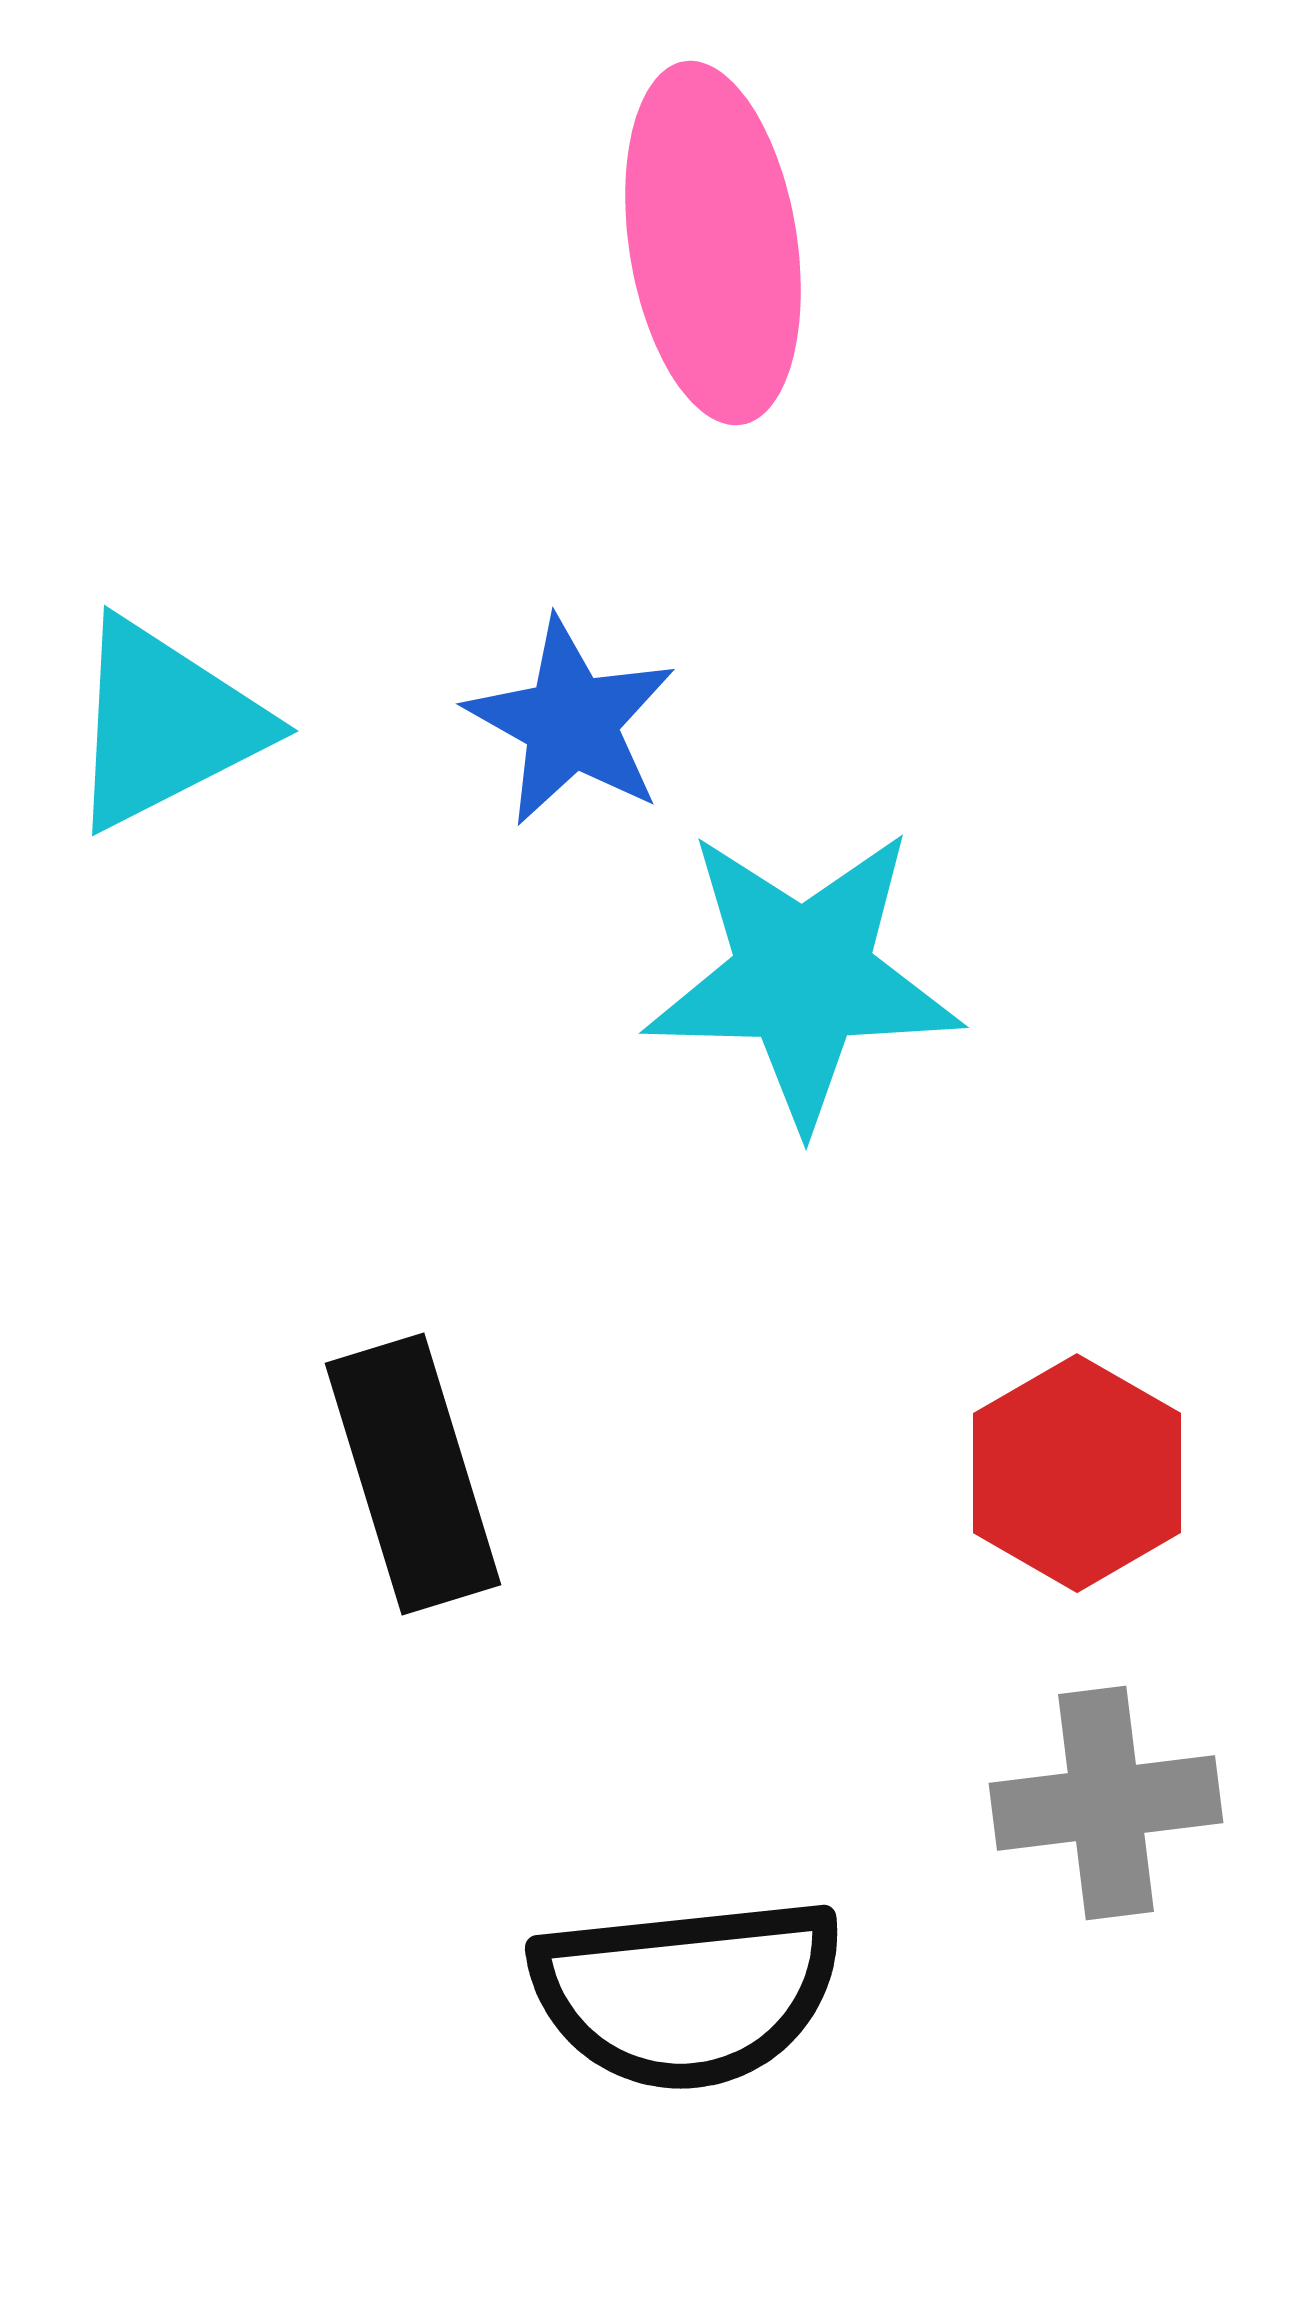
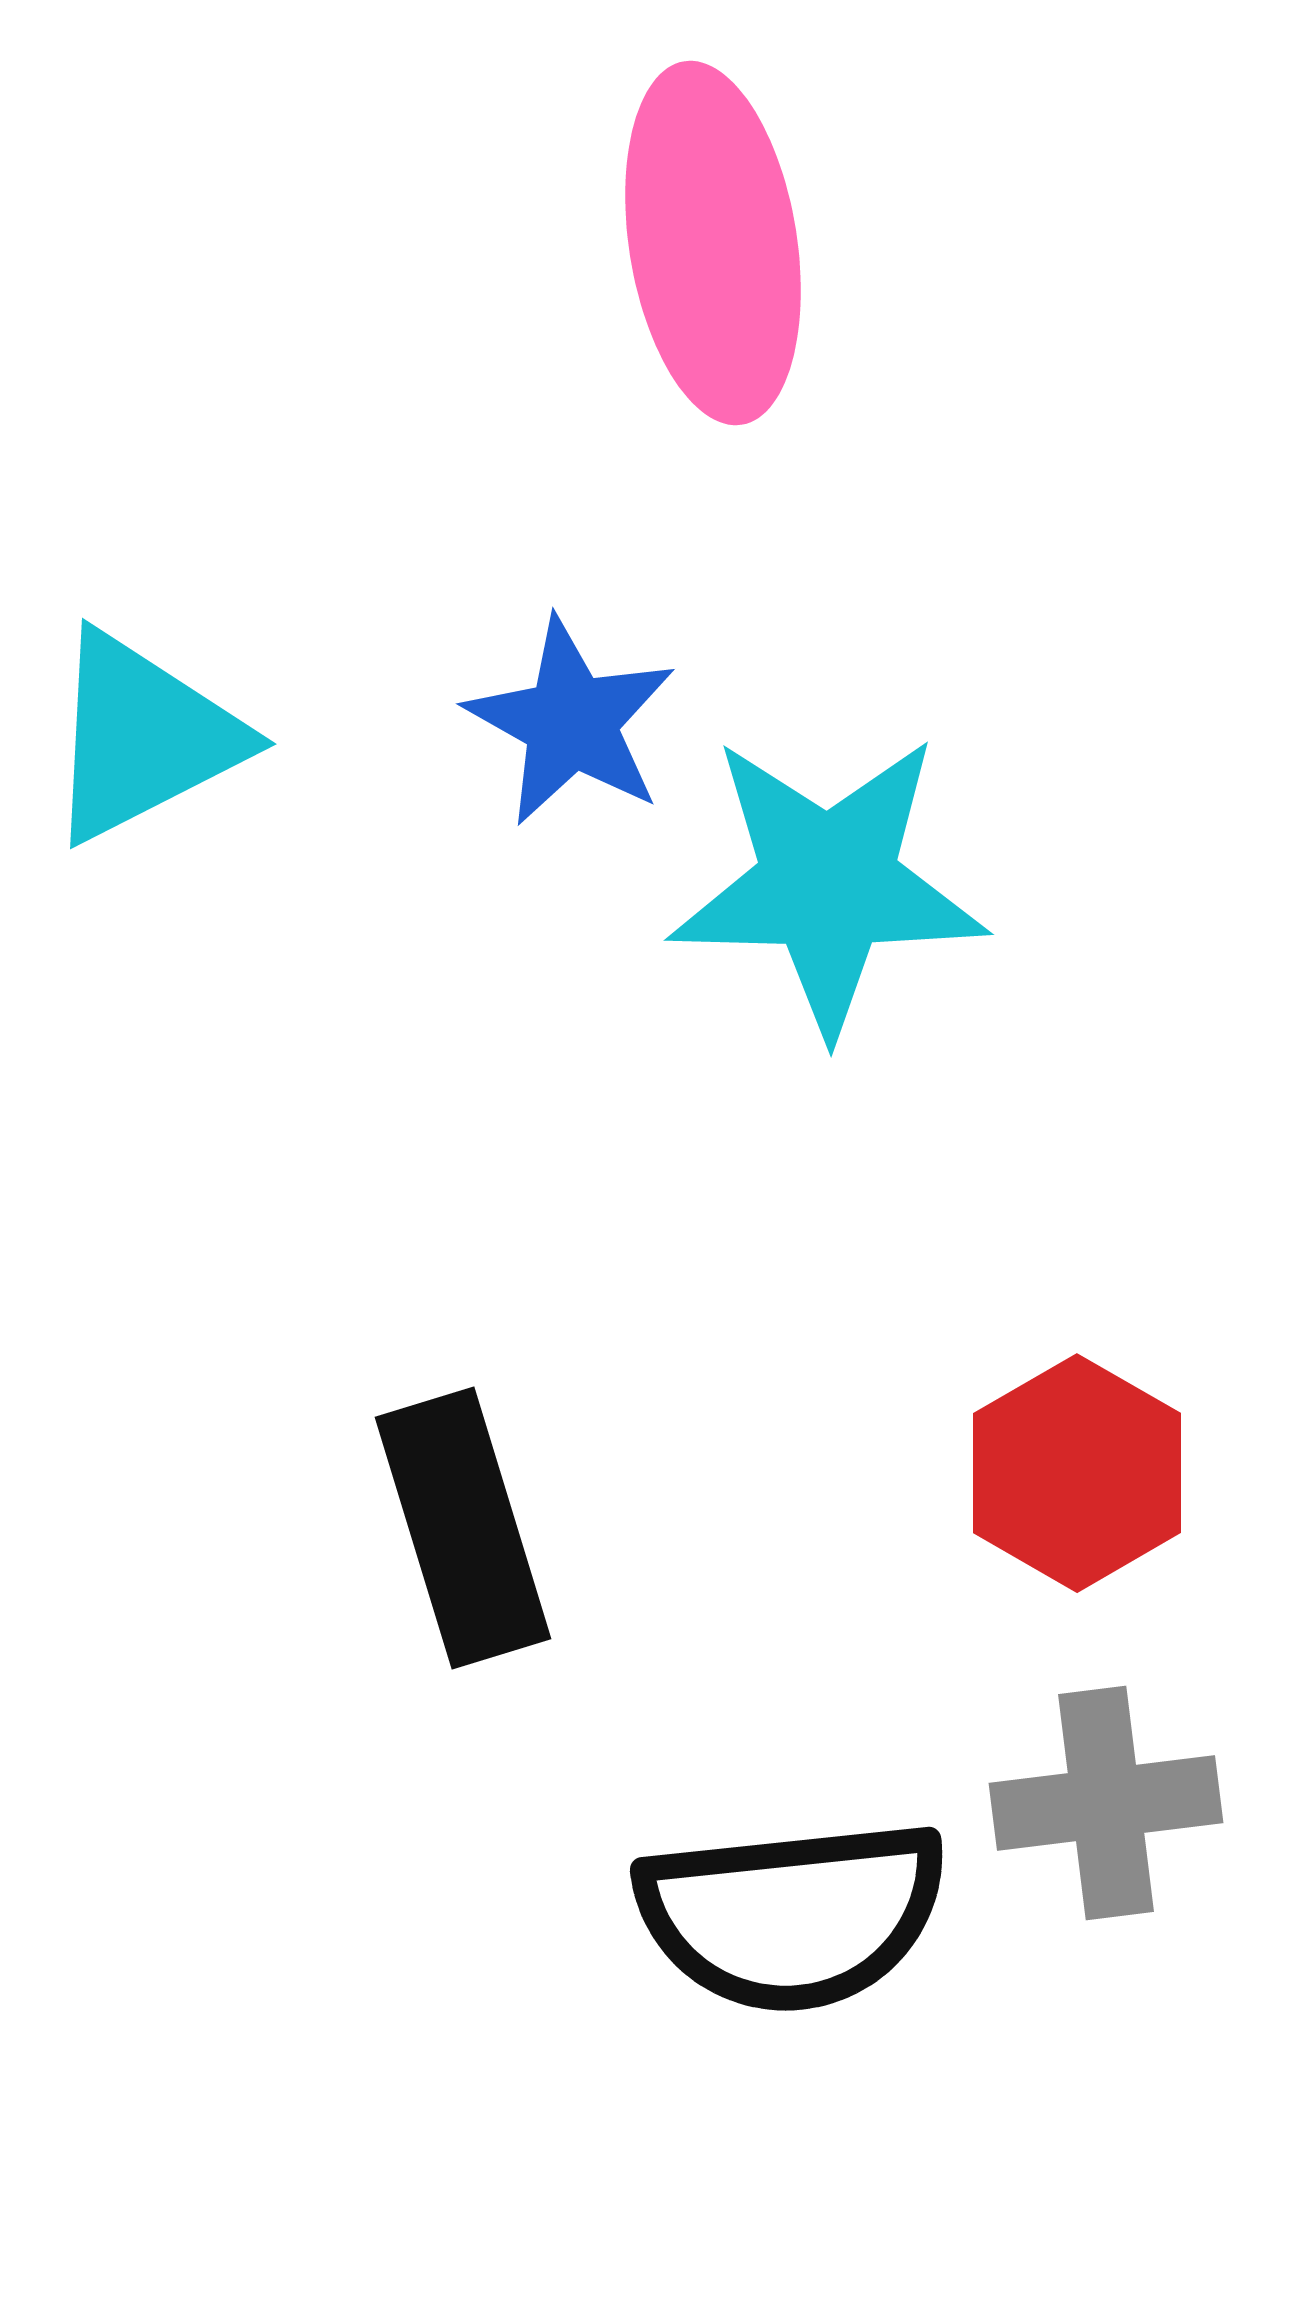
cyan triangle: moved 22 px left, 13 px down
cyan star: moved 25 px right, 93 px up
black rectangle: moved 50 px right, 54 px down
black semicircle: moved 105 px right, 78 px up
